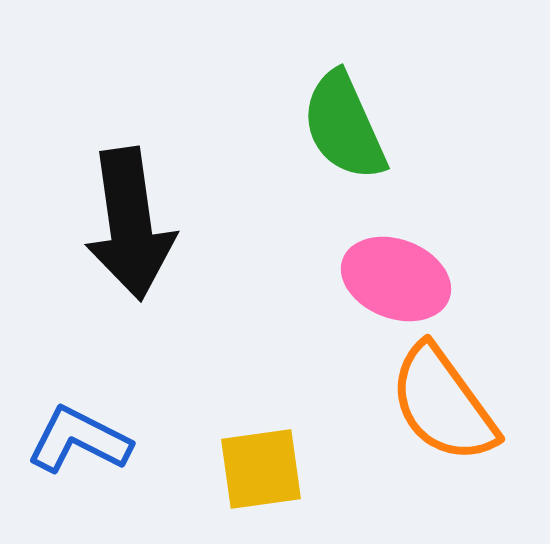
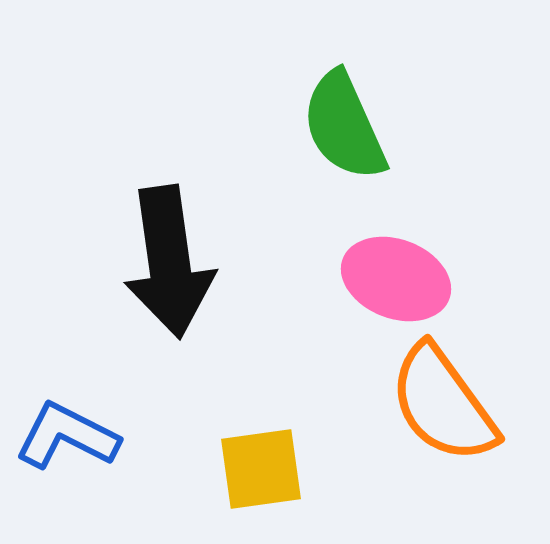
black arrow: moved 39 px right, 38 px down
blue L-shape: moved 12 px left, 4 px up
